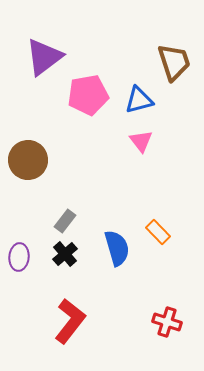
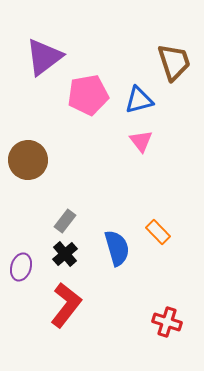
purple ellipse: moved 2 px right, 10 px down; rotated 12 degrees clockwise
red L-shape: moved 4 px left, 16 px up
